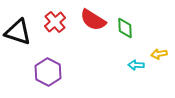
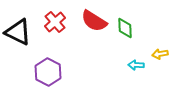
red semicircle: moved 1 px right, 1 px down
black triangle: rotated 8 degrees clockwise
yellow arrow: moved 1 px right
